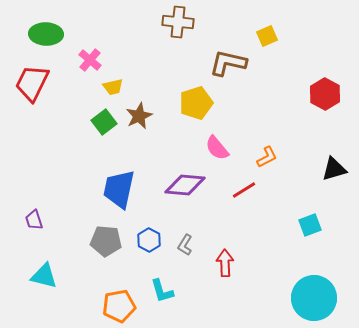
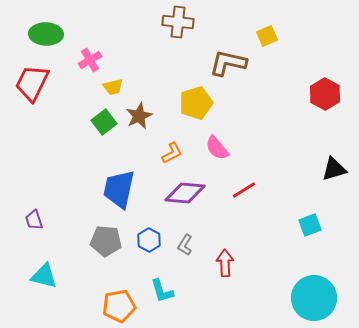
pink cross: rotated 20 degrees clockwise
orange L-shape: moved 95 px left, 4 px up
purple diamond: moved 8 px down
